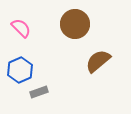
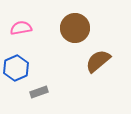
brown circle: moved 4 px down
pink semicircle: rotated 55 degrees counterclockwise
blue hexagon: moved 4 px left, 2 px up
